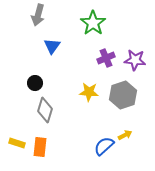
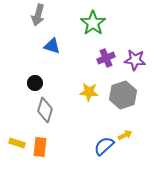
blue triangle: rotated 48 degrees counterclockwise
